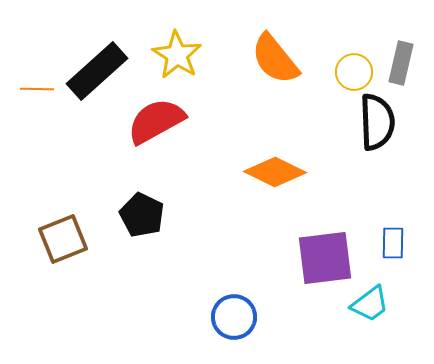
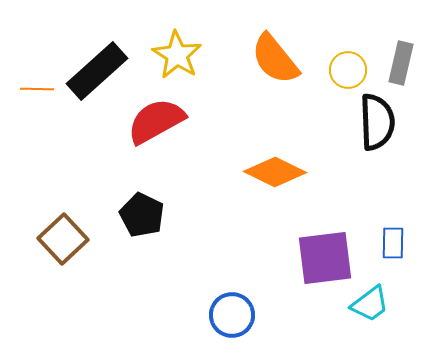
yellow circle: moved 6 px left, 2 px up
brown square: rotated 21 degrees counterclockwise
blue circle: moved 2 px left, 2 px up
